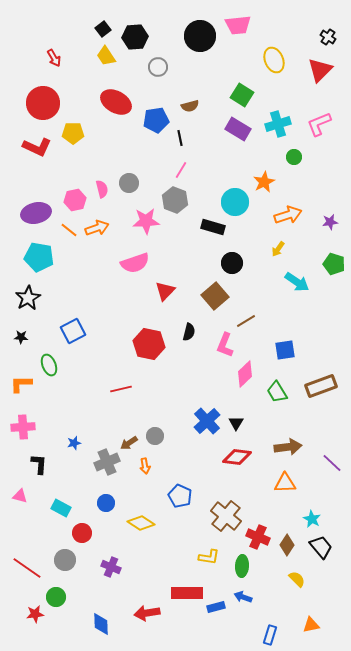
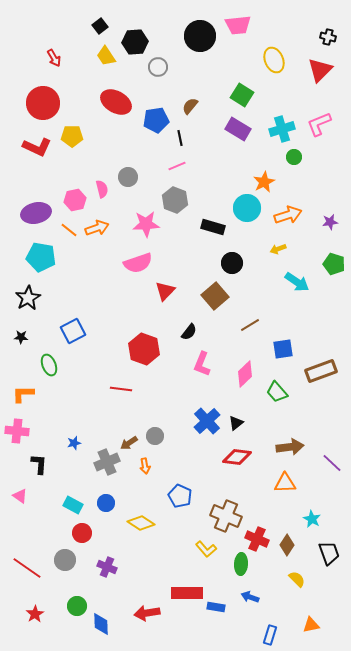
black square at (103, 29): moved 3 px left, 3 px up
black hexagon at (135, 37): moved 5 px down
black cross at (328, 37): rotated 21 degrees counterclockwise
brown semicircle at (190, 106): rotated 144 degrees clockwise
cyan cross at (278, 124): moved 4 px right, 5 px down
yellow pentagon at (73, 133): moved 1 px left, 3 px down
pink line at (181, 170): moved 4 px left, 4 px up; rotated 36 degrees clockwise
gray circle at (129, 183): moved 1 px left, 6 px up
cyan circle at (235, 202): moved 12 px right, 6 px down
pink star at (146, 221): moved 3 px down
yellow arrow at (278, 249): rotated 35 degrees clockwise
cyan pentagon at (39, 257): moved 2 px right
pink semicircle at (135, 263): moved 3 px right
brown line at (246, 321): moved 4 px right, 4 px down
black semicircle at (189, 332): rotated 24 degrees clockwise
red hexagon at (149, 344): moved 5 px left, 5 px down; rotated 8 degrees clockwise
pink L-shape at (225, 345): moved 23 px left, 19 px down
blue square at (285, 350): moved 2 px left, 1 px up
orange L-shape at (21, 384): moved 2 px right, 10 px down
brown rectangle at (321, 386): moved 15 px up
red line at (121, 389): rotated 20 degrees clockwise
green trapezoid at (277, 392): rotated 10 degrees counterclockwise
black triangle at (236, 423): rotated 21 degrees clockwise
pink cross at (23, 427): moved 6 px left, 4 px down; rotated 10 degrees clockwise
brown arrow at (288, 447): moved 2 px right
pink triangle at (20, 496): rotated 21 degrees clockwise
cyan rectangle at (61, 508): moved 12 px right, 3 px up
brown cross at (226, 516): rotated 16 degrees counterclockwise
red cross at (258, 537): moved 1 px left, 2 px down
black trapezoid at (321, 547): moved 8 px right, 6 px down; rotated 20 degrees clockwise
yellow L-shape at (209, 557): moved 3 px left, 8 px up; rotated 40 degrees clockwise
green ellipse at (242, 566): moved 1 px left, 2 px up
purple cross at (111, 567): moved 4 px left
green circle at (56, 597): moved 21 px right, 9 px down
blue arrow at (243, 597): moved 7 px right
blue rectangle at (216, 607): rotated 24 degrees clockwise
red star at (35, 614): rotated 24 degrees counterclockwise
